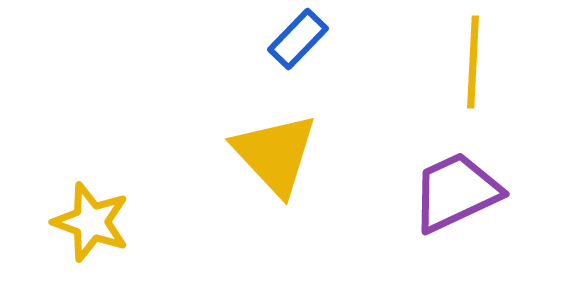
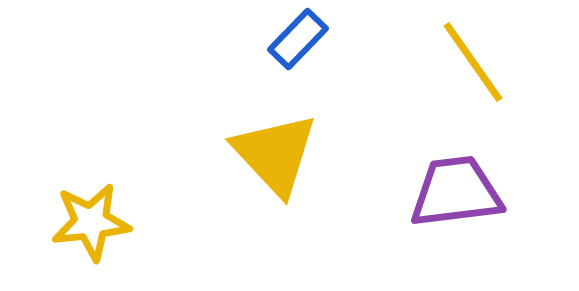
yellow line: rotated 38 degrees counterclockwise
purple trapezoid: rotated 18 degrees clockwise
yellow star: rotated 26 degrees counterclockwise
